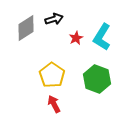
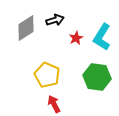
black arrow: moved 1 px right, 1 px down
yellow pentagon: moved 5 px left; rotated 10 degrees counterclockwise
green hexagon: moved 2 px up; rotated 12 degrees counterclockwise
